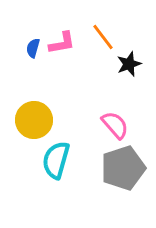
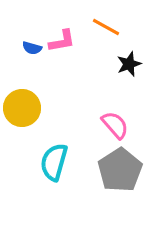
orange line: moved 3 px right, 10 px up; rotated 24 degrees counterclockwise
pink L-shape: moved 2 px up
blue semicircle: moved 1 px left; rotated 90 degrees counterclockwise
yellow circle: moved 12 px left, 12 px up
cyan semicircle: moved 2 px left, 2 px down
gray pentagon: moved 3 px left, 2 px down; rotated 15 degrees counterclockwise
